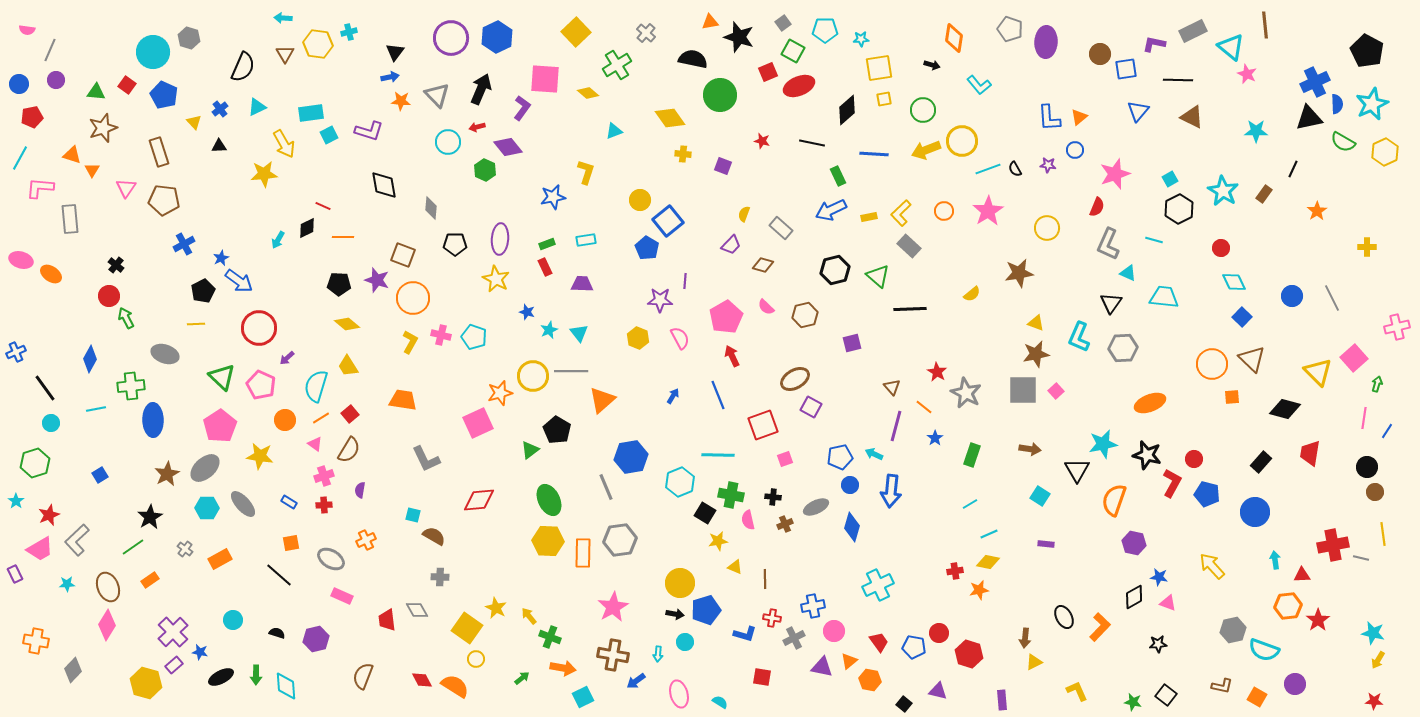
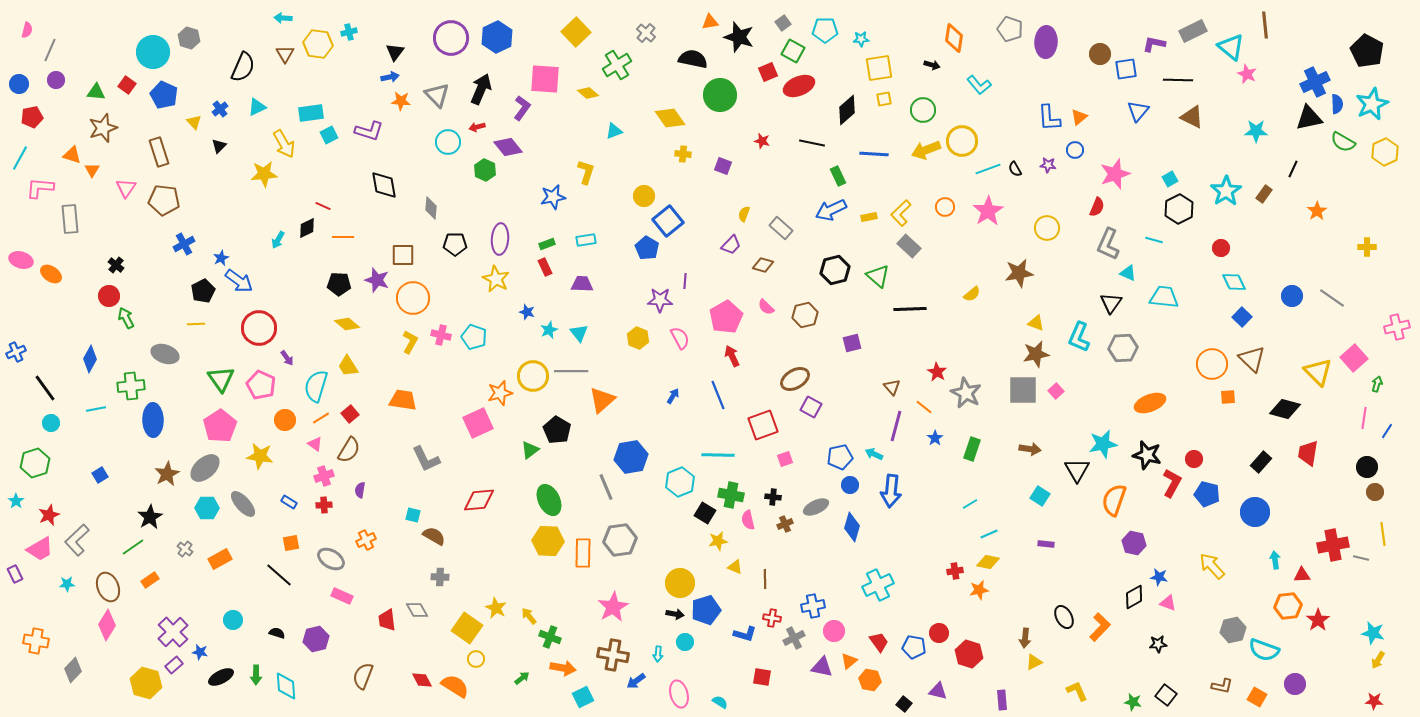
pink semicircle at (27, 30): rotated 84 degrees counterclockwise
black triangle at (219, 146): rotated 42 degrees counterclockwise
cyan star at (1223, 191): moved 3 px right; rotated 8 degrees clockwise
yellow circle at (640, 200): moved 4 px right, 4 px up
orange circle at (944, 211): moved 1 px right, 4 px up
brown square at (403, 255): rotated 20 degrees counterclockwise
gray line at (1332, 298): rotated 28 degrees counterclockwise
purple arrow at (287, 358): rotated 84 degrees counterclockwise
green triangle at (222, 377): moved 1 px left, 2 px down; rotated 12 degrees clockwise
orange square at (1232, 397): moved 4 px left
red trapezoid at (1310, 453): moved 2 px left
green rectangle at (972, 455): moved 6 px up
